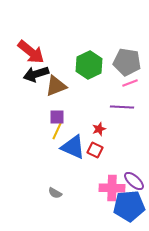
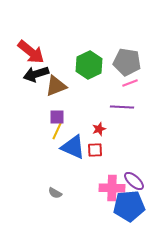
red square: rotated 28 degrees counterclockwise
